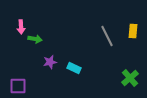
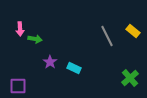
pink arrow: moved 1 px left, 2 px down
yellow rectangle: rotated 56 degrees counterclockwise
purple star: rotated 24 degrees counterclockwise
